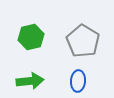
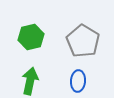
green arrow: rotated 72 degrees counterclockwise
